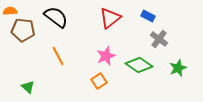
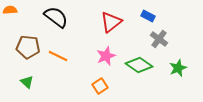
orange semicircle: moved 1 px up
red triangle: moved 1 px right, 4 px down
brown pentagon: moved 5 px right, 17 px down
orange line: rotated 36 degrees counterclockwise
orange square: moved 1 px right, 5 px down
green triangle: moved 1 px left, 5 px up
